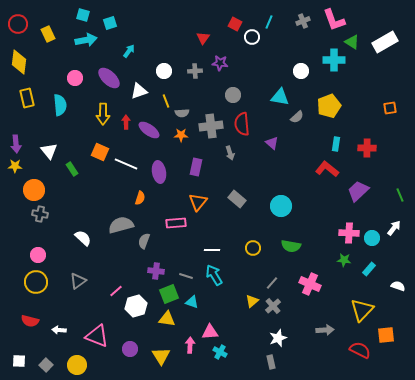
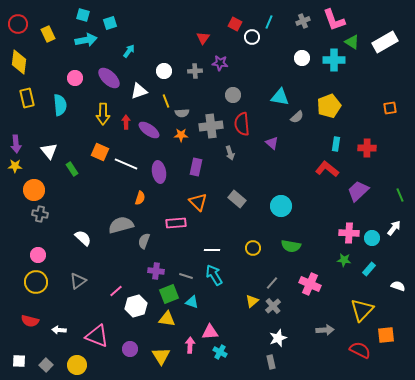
white circle at (301, 71): moved 1 px right, 13 px up
orange triangle at (198, 202): rotated 24 degrees counterclockwise
